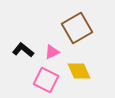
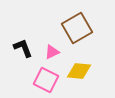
black L-shape: moved 2 px up; rotated 30 degrees clockwise
yellow diamond: rotated 60 degrees counterclockwise
